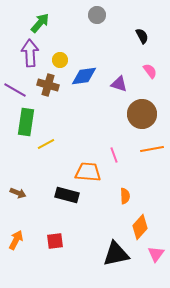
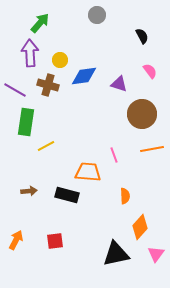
yellow line: moved 2 px down
brown arrow: moved 11 px right, 2 px up; rotated 28 degrees counterclockwise
